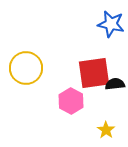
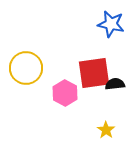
pink hexagon: moved 6 px left, 8 px up
